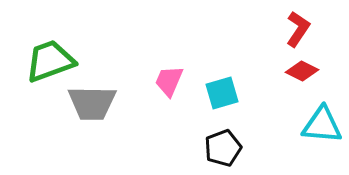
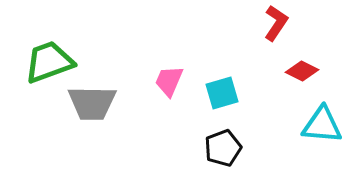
red L-shape: moved 22 px left, 6 px up
green trapezoid: moved 1 px left, 1 px down
